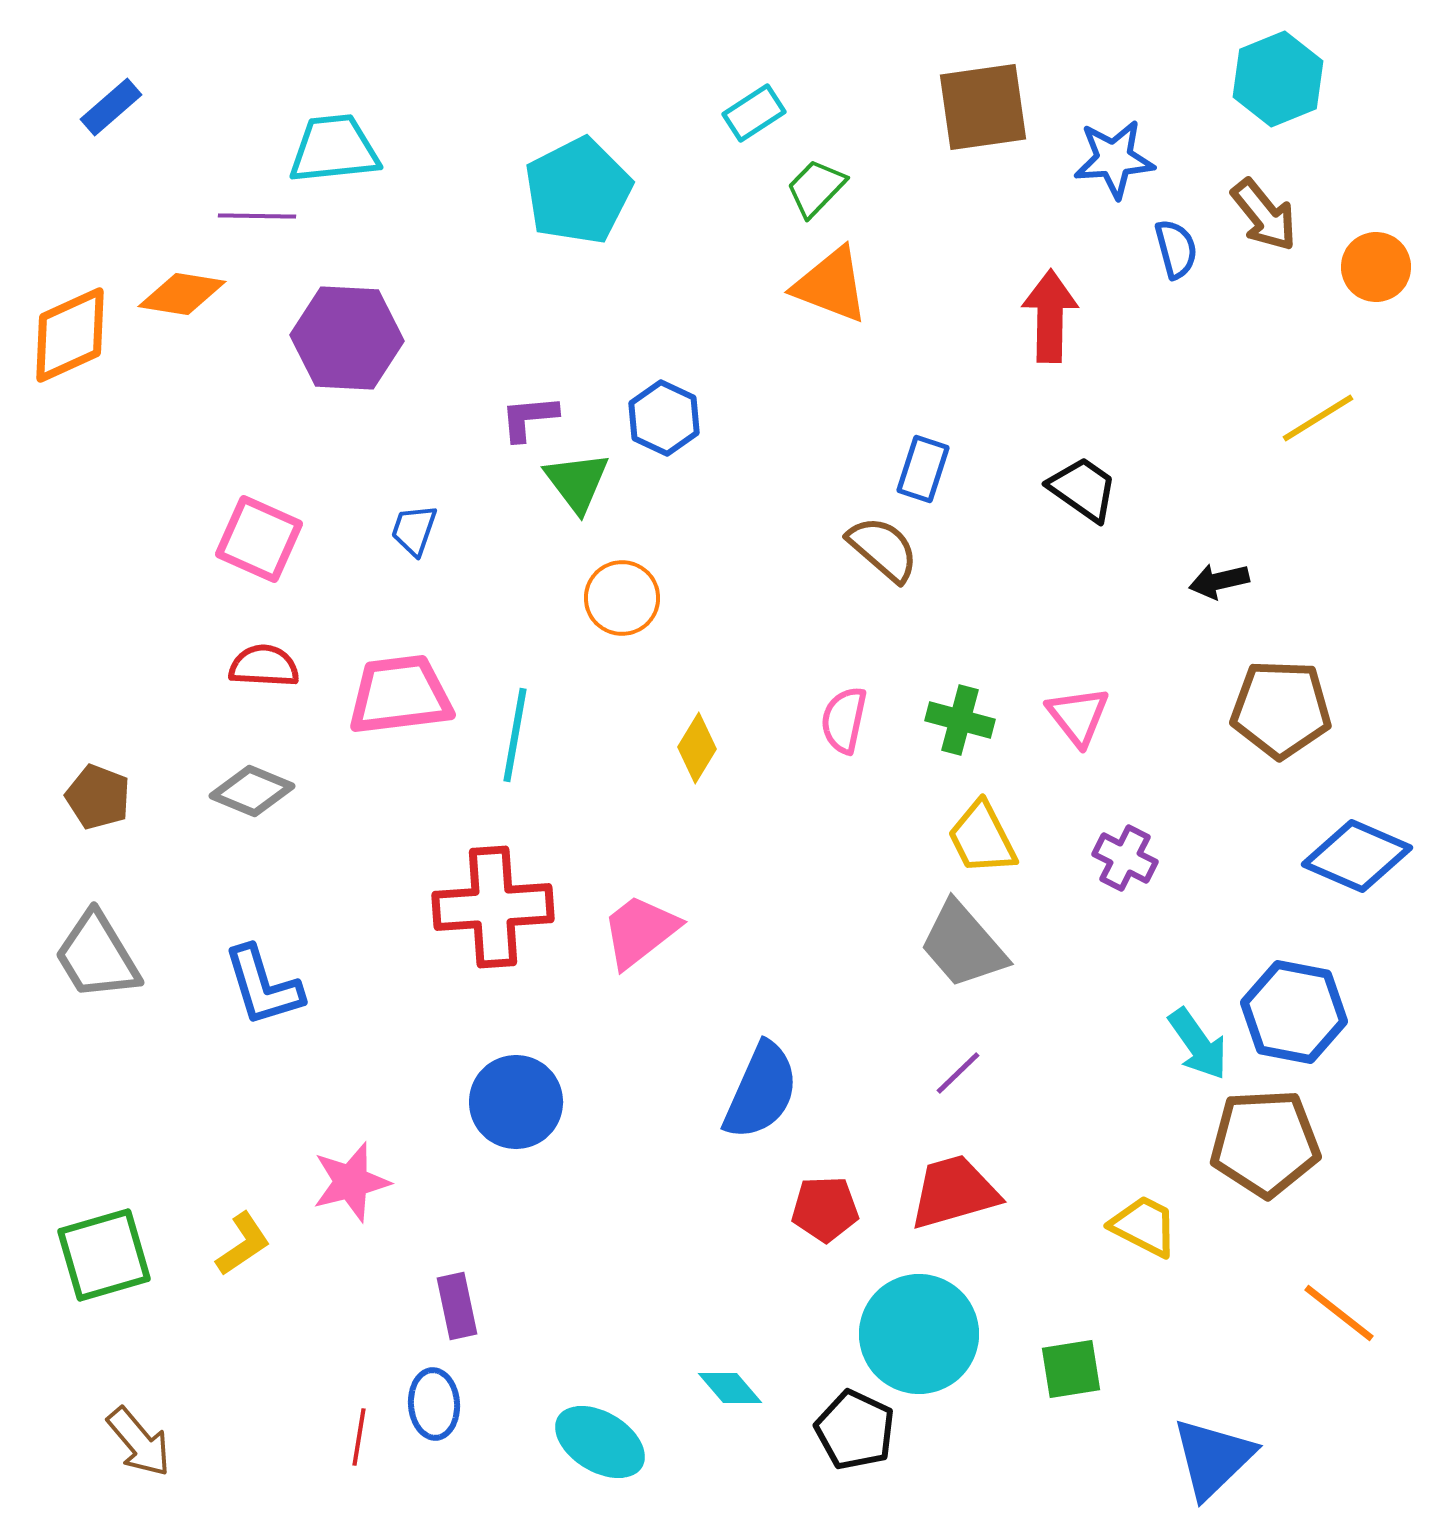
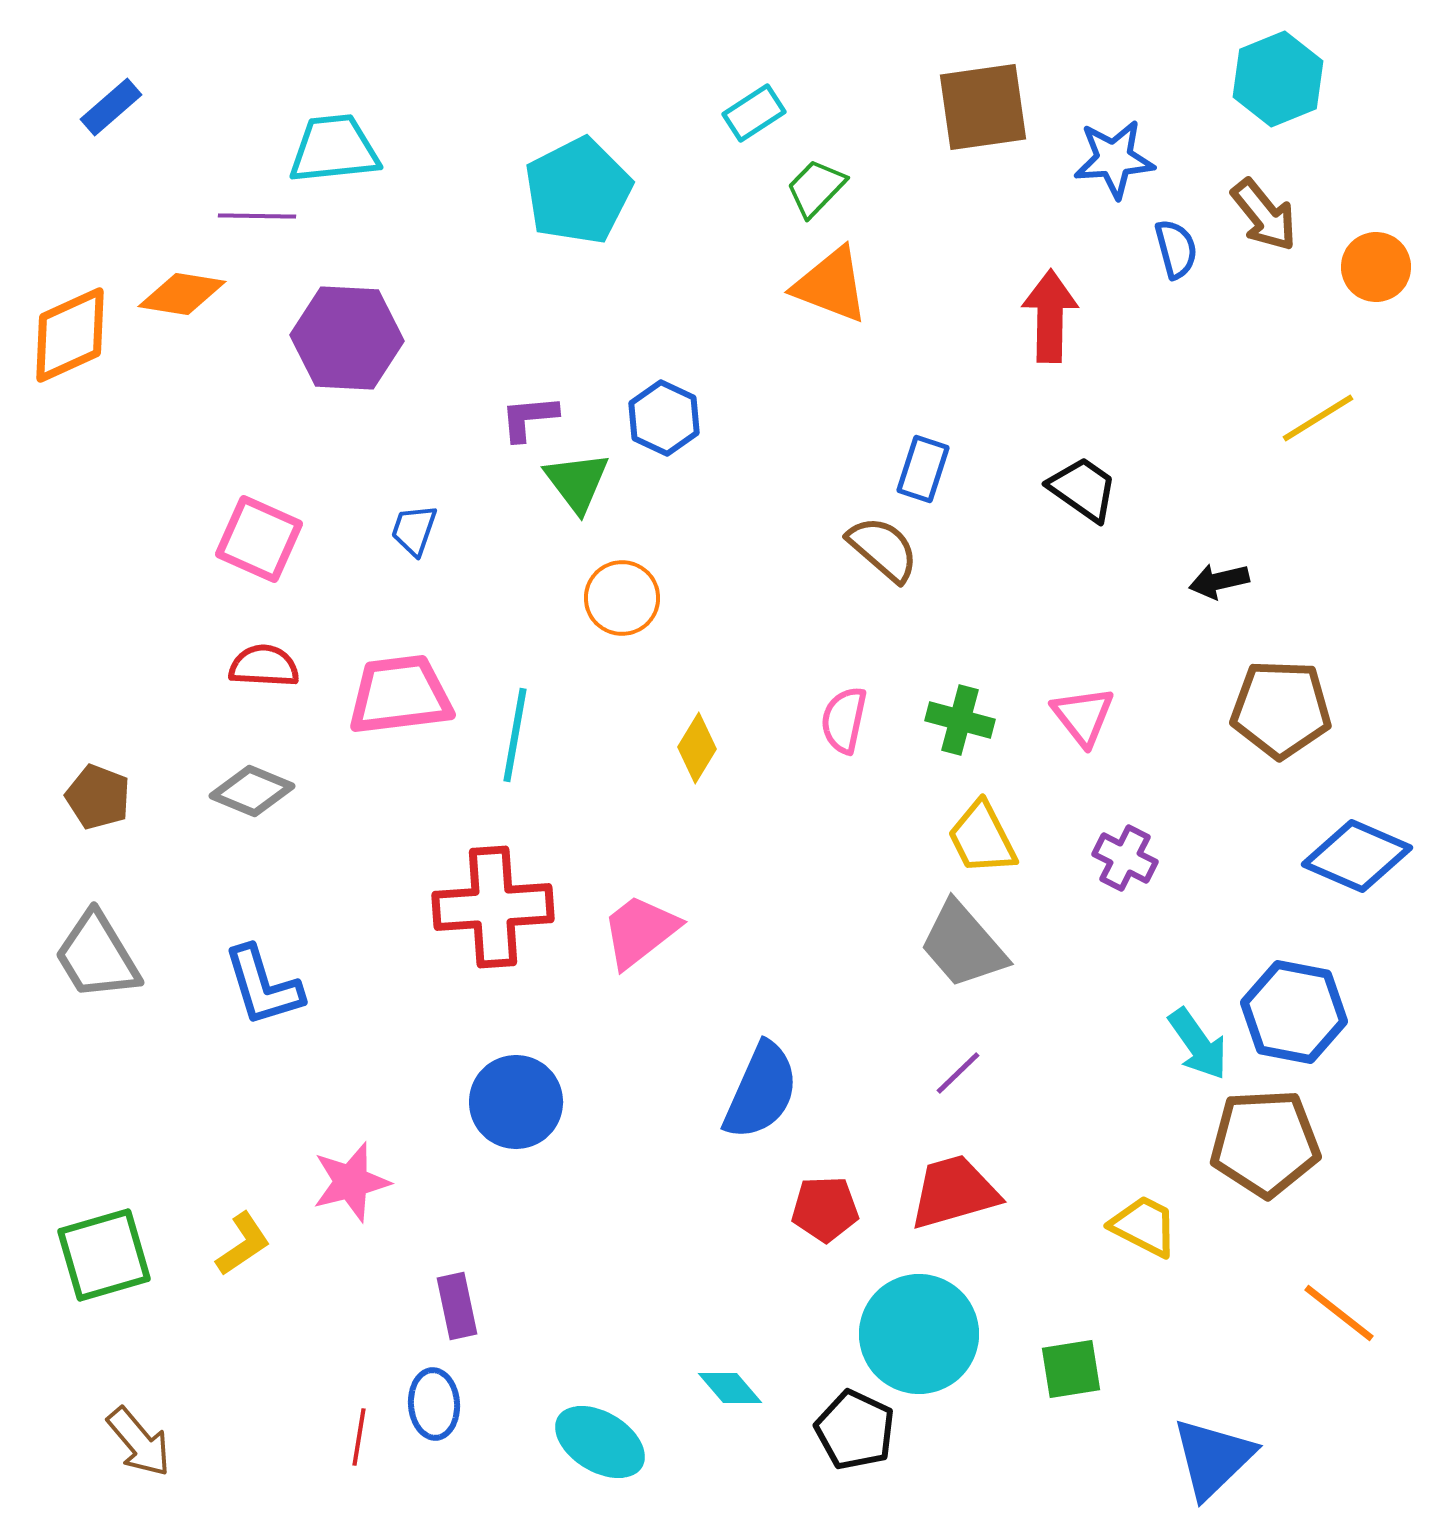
pink triangle at (1078, 716): moved 5 px right
